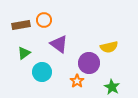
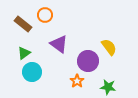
orange circle: moved 1 px right, 5 px up
brown rectangle: moved 2 px right, 1 px up; rotated 48 degrees clockwise
yellow semicircle: rotated 114 degrees counterclockwise
purple circle: moved 1 px left, 2 px up
cyan circle: moved 10 px left
green star: moved 4 px left; rotated 21 degrees counterclockwise
